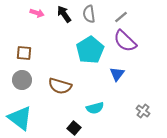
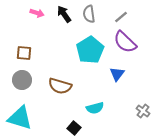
purple semicircle: moved 1 px down
cyan triangle: rotated 20 degrees counterclockwise
